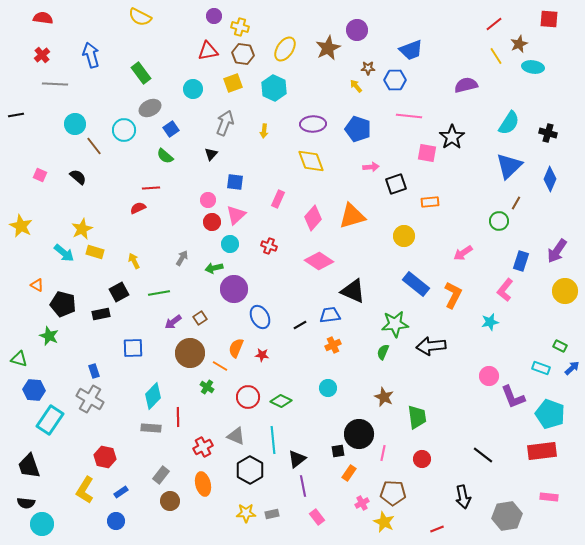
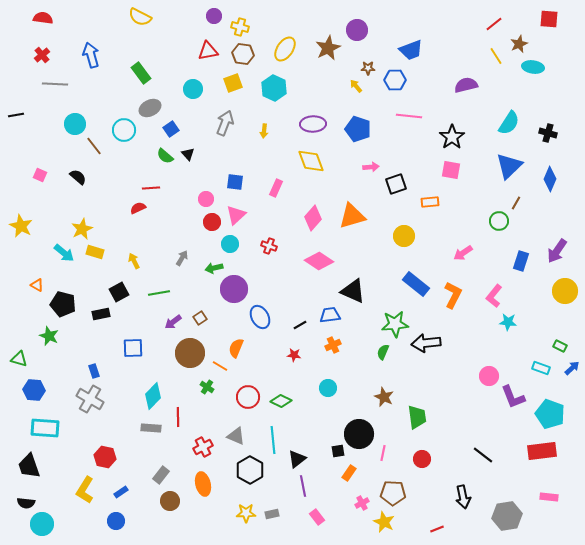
pink square at (427, 153): moved 24 px right, 17 px down
black triangle at (211, 154): moved 23 px left; rotated 24 degrees counterclockwise
pink rectangle at (278, 199): moved 2 px left, 11 px up
pink circle at (208, 200): moved 2 px left, 1 px up
pink L-shape at (505, 290): moved 11 px left, 6 px down
cyan star at (490, 322): moved 18 px right; rotated 18 degrees clockwise
black arrow at (431, 346): moved 5 px left, 3 px up
red star at (262, 355): moved 32 px right
cyan rectangle at (50, 420): moved 5 px left, 8 px down; rotated 60 degrees clockwise
